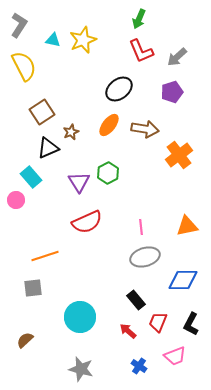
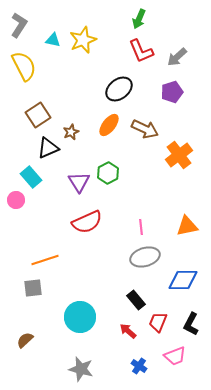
brown square: moved 4 px left, 3 px down
brown arrow: rotated 16 degrees clockwise
orange line: moved 4 px down
